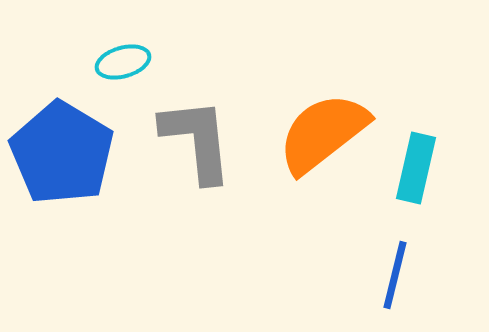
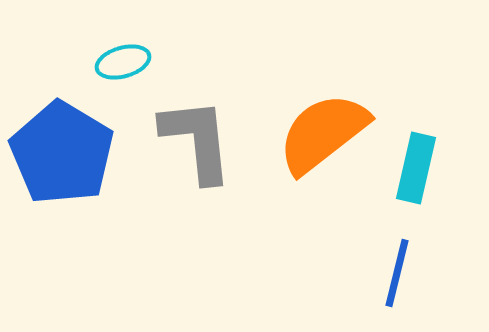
blue line: moved 2 px right, 2 px up
